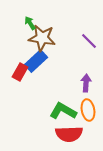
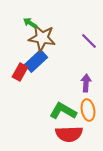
green arrow: rotated 24 degrees counterclockwise
